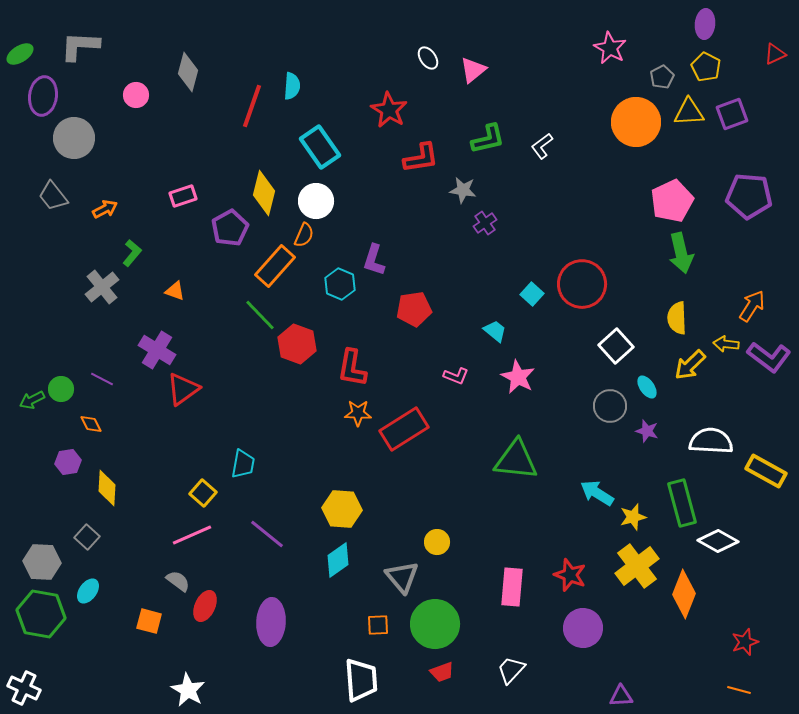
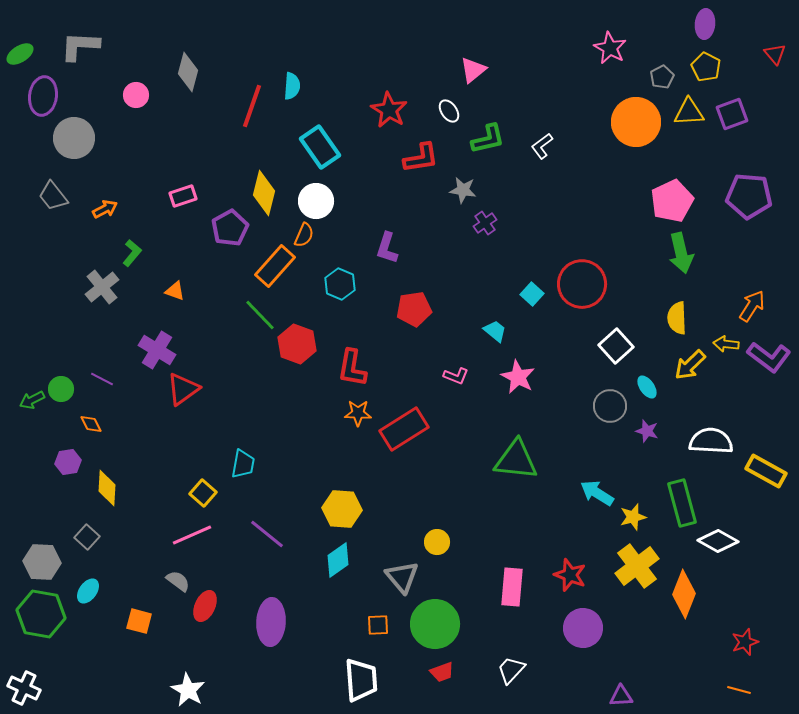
red triangle at (775, 54): rotated 45 degrees counterclockwise
white ellipse at (428, 58): moved 21 px right, 53 px down
purple L-shape at (374, 260): moved 13 px right, 12 px up
orange square at (149, 621): moved 10 px left
